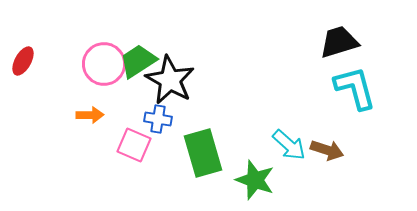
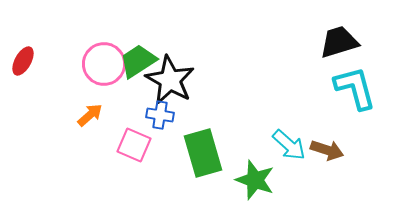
orange arrow: rotated 40 degrees counterclockwise
blue cross: moved 2 px right, 4 px up
